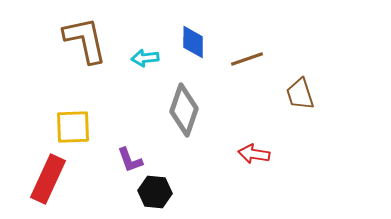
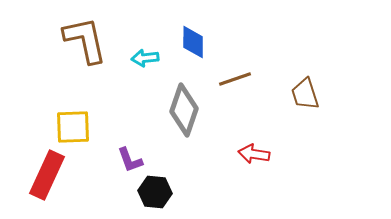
brown line: moved 12 px left, 20 px down
brown trapezoid: moved 5 px right
red rectangle: moved 1 px left, 4 px up
